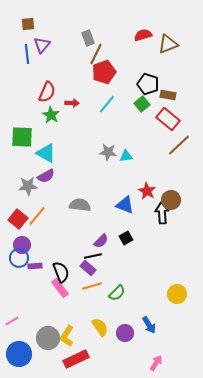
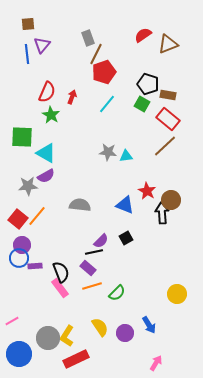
red semicircle at (143, 35): rotated 18 degrees counterclockwise
red arrow at (72, 103): moved 6 px up; rotated 72 degrees counterclockwise
green square at (142, 104): rotated 21 degrees counterclockwise
brown line at (179, 145): moved 14 px left, 1 px down
black line at (93, 256): moved 1 px right, 4 px up
